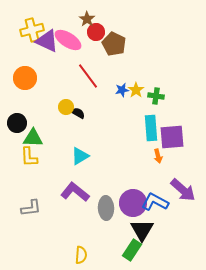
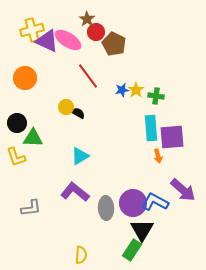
yellow L-shape: moved 13 px left; rotated 15 degrees counterclockwise
